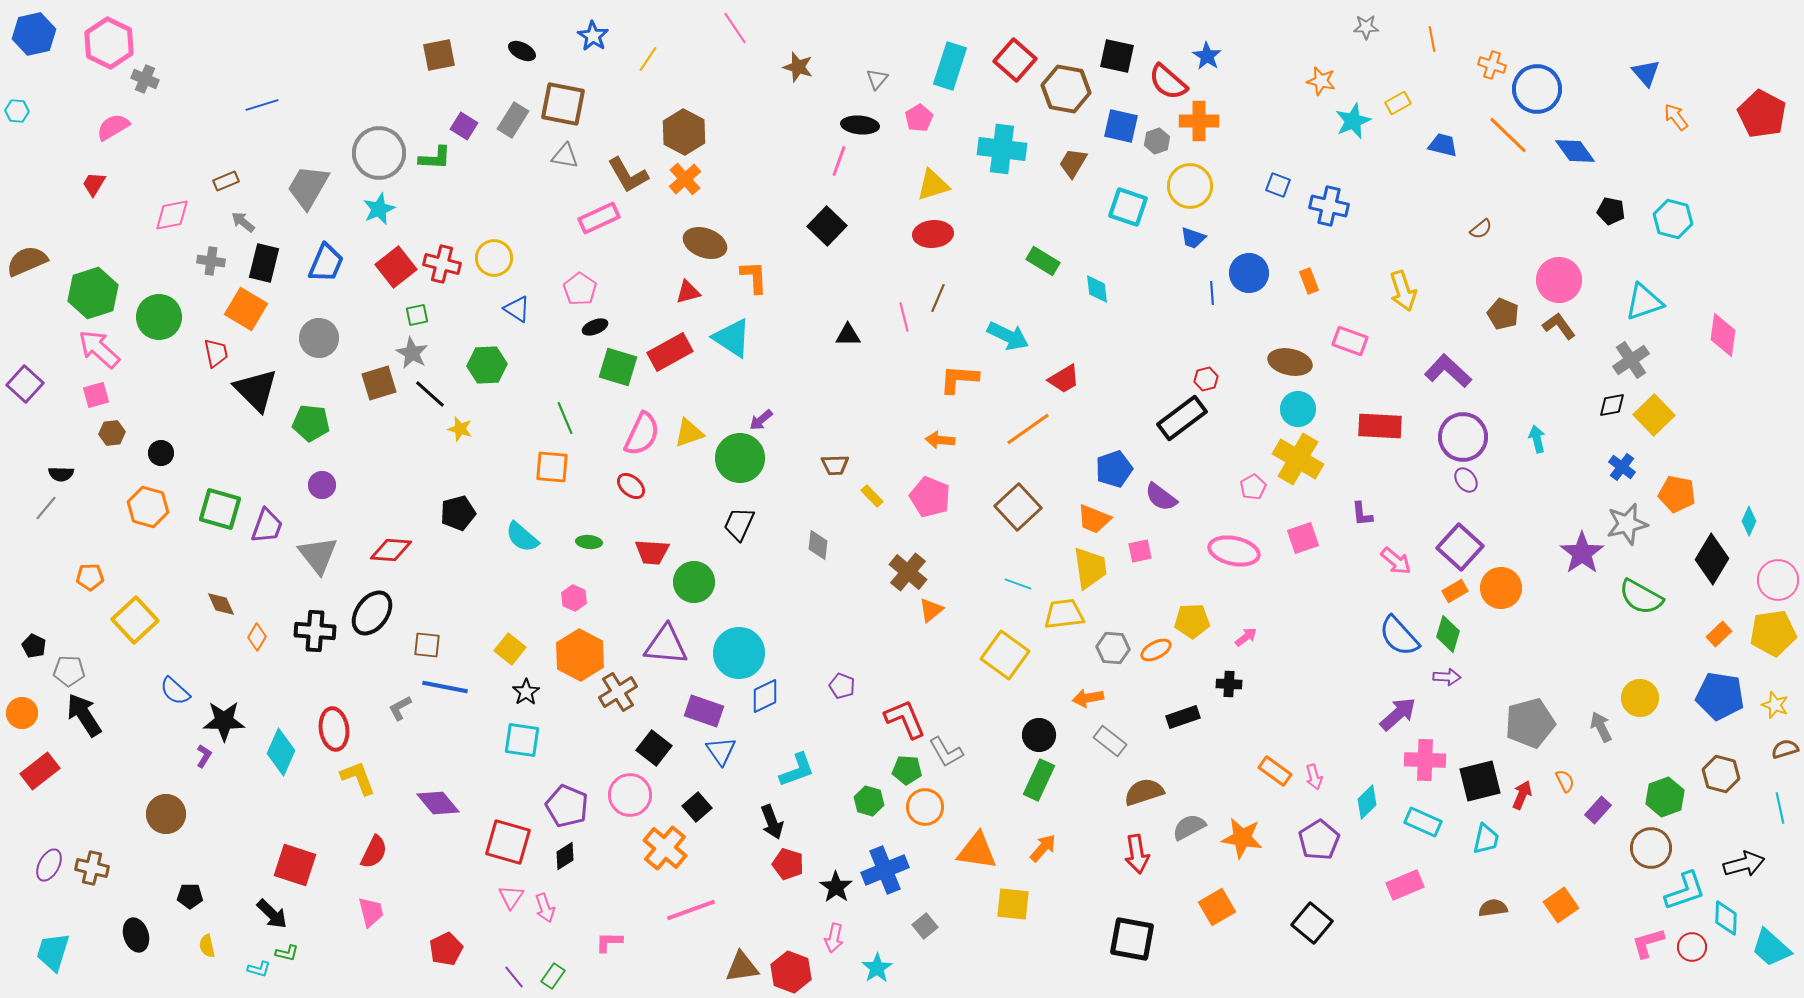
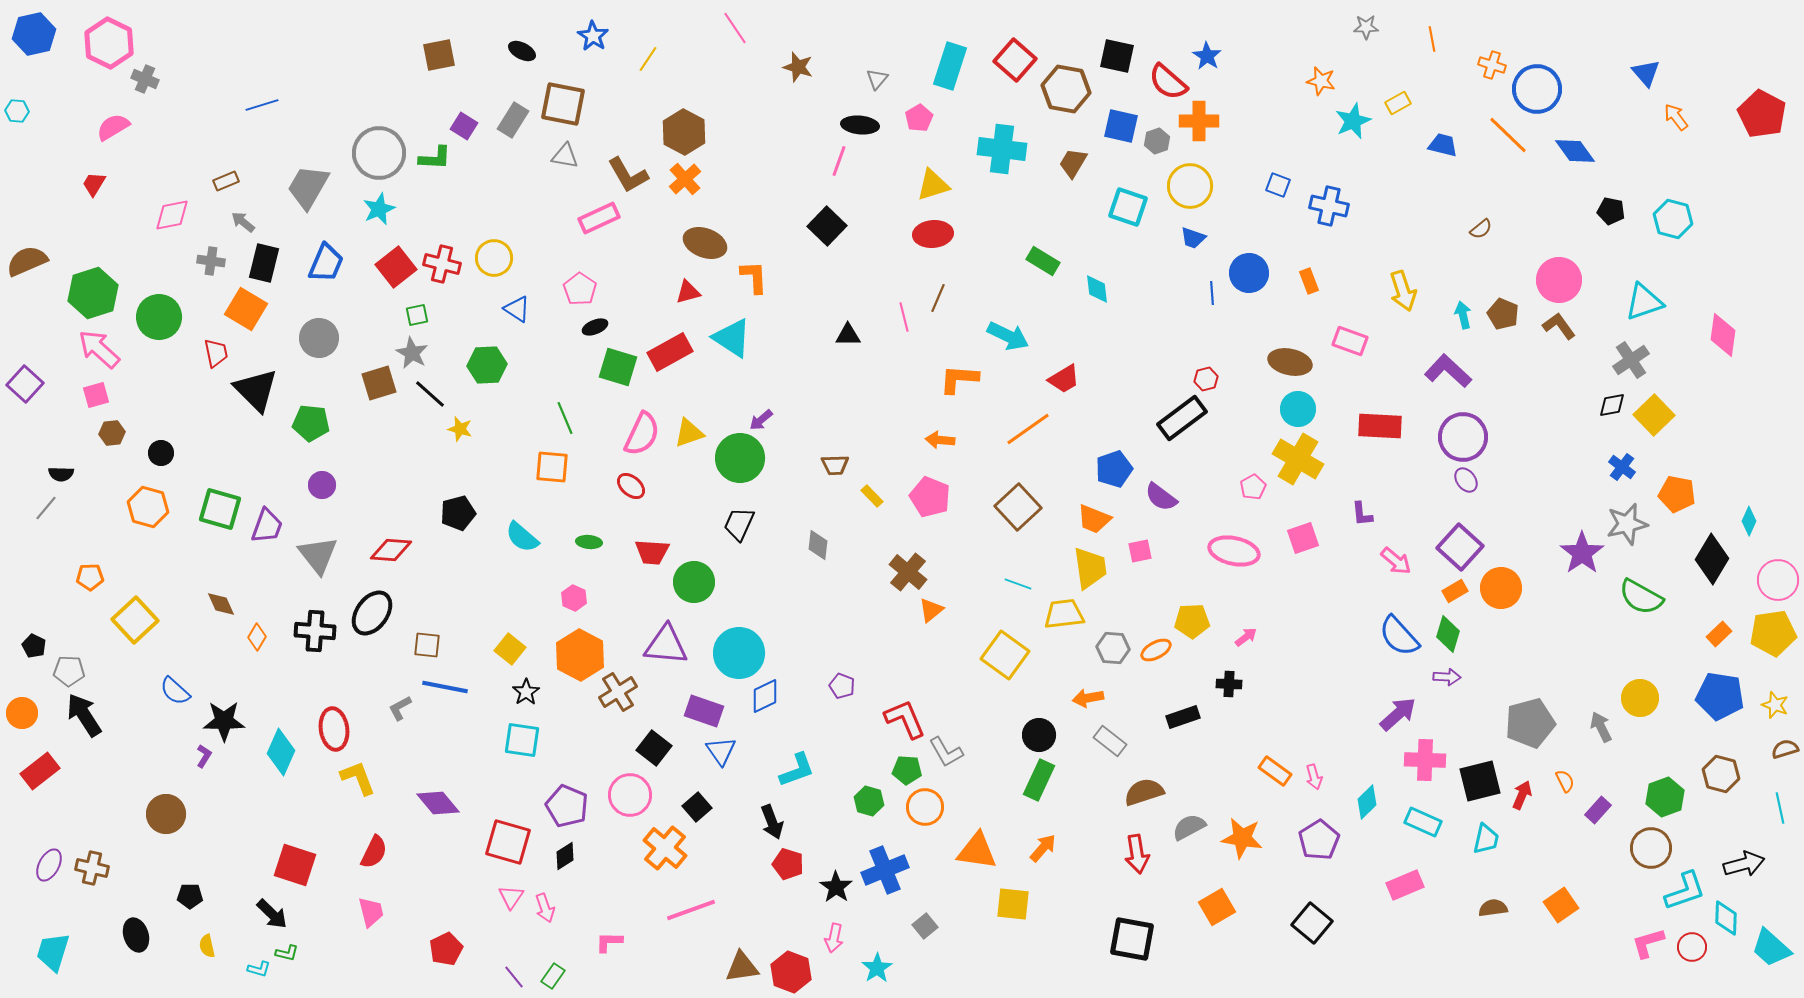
cyan arrow at (1537, 439): moved 74 px left, 124 px up
